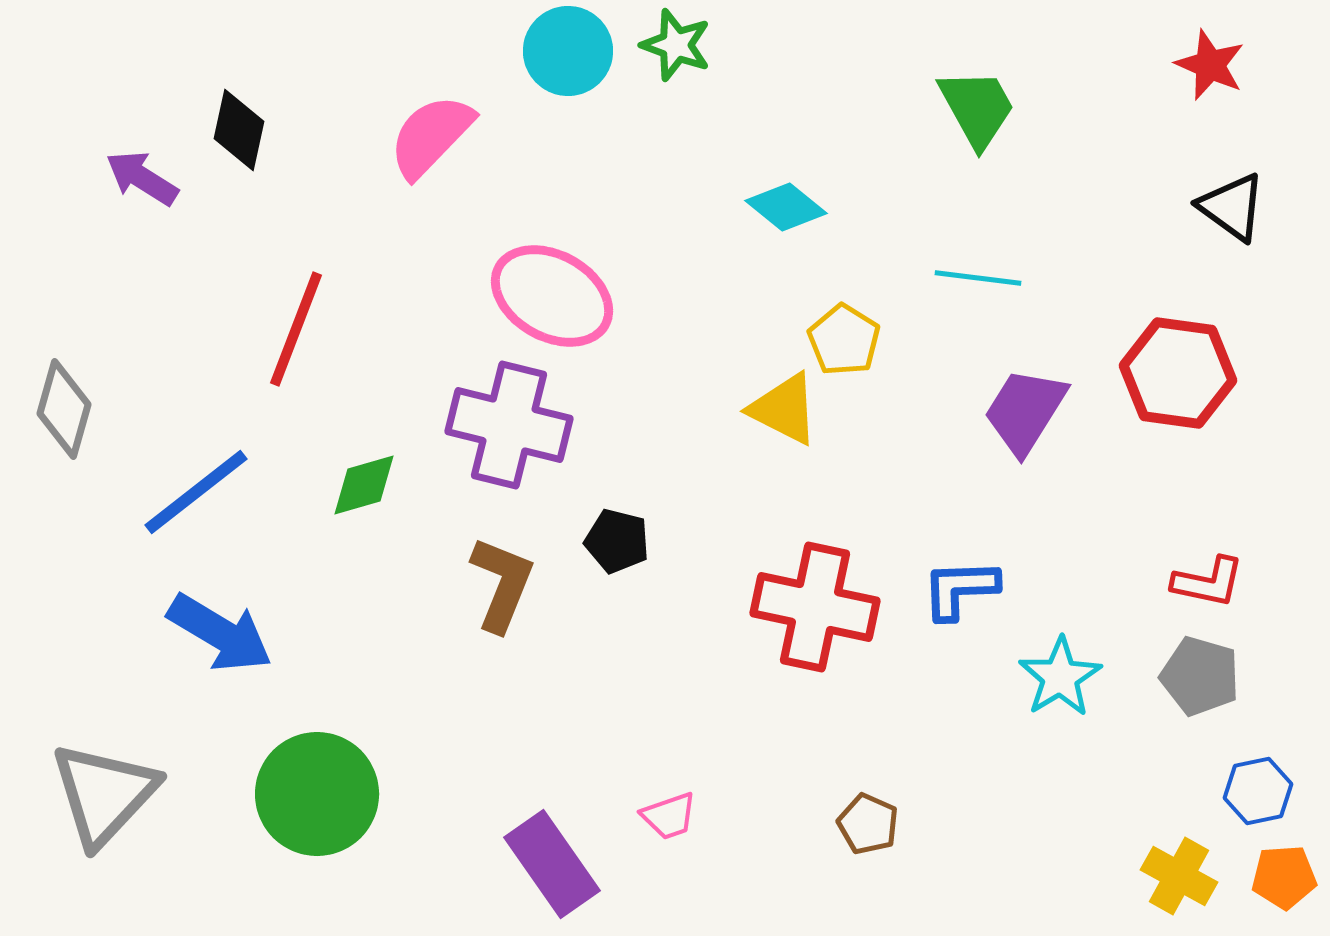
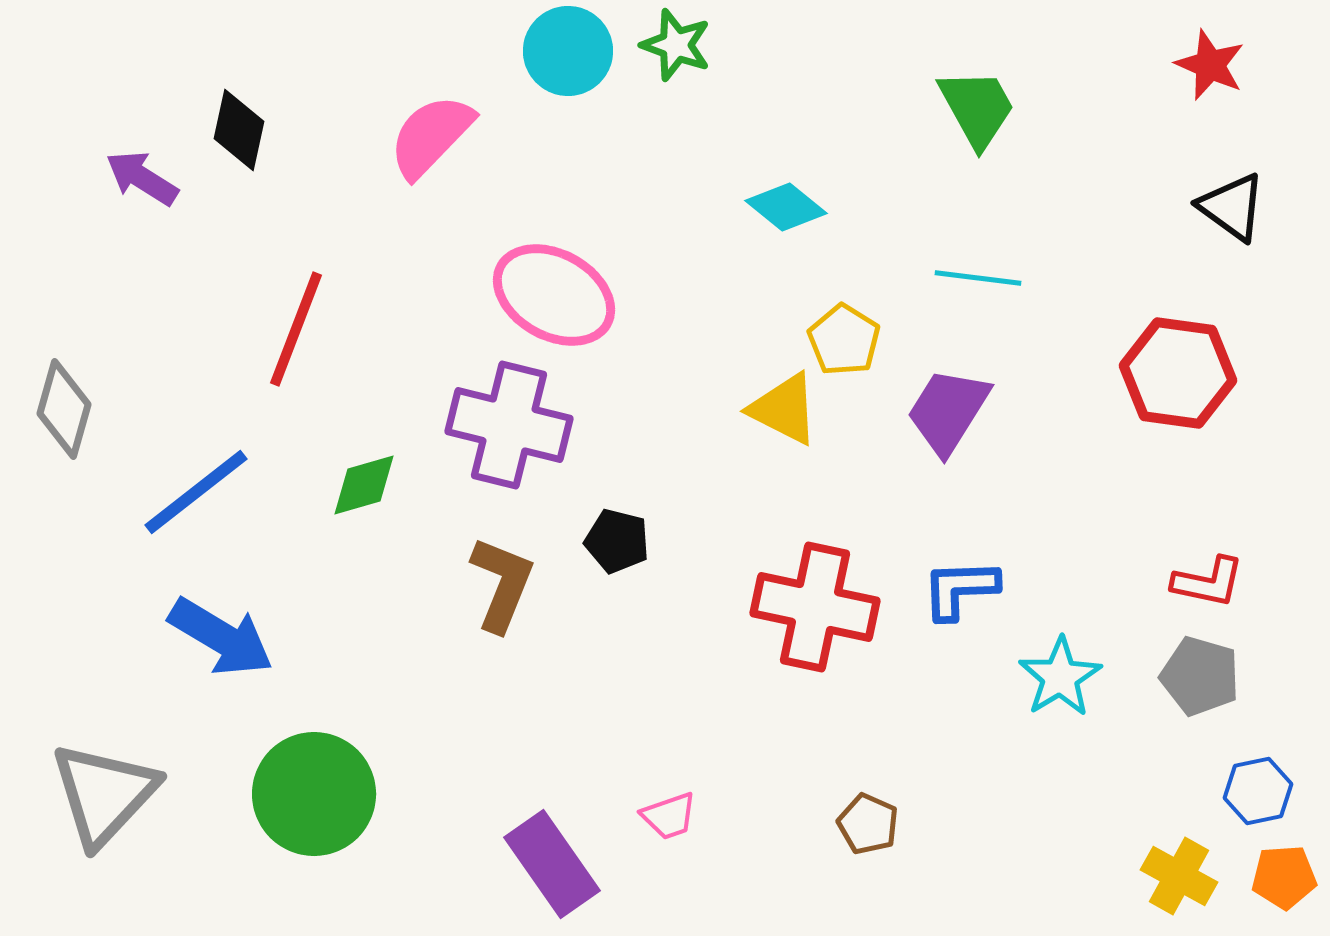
pink ellipse: moved 2 px right, 1 px up
purple trapezoid: moved 77 px left
blue arrow: moved 1 px right, 4 px down
green circle: moved 3 px left
